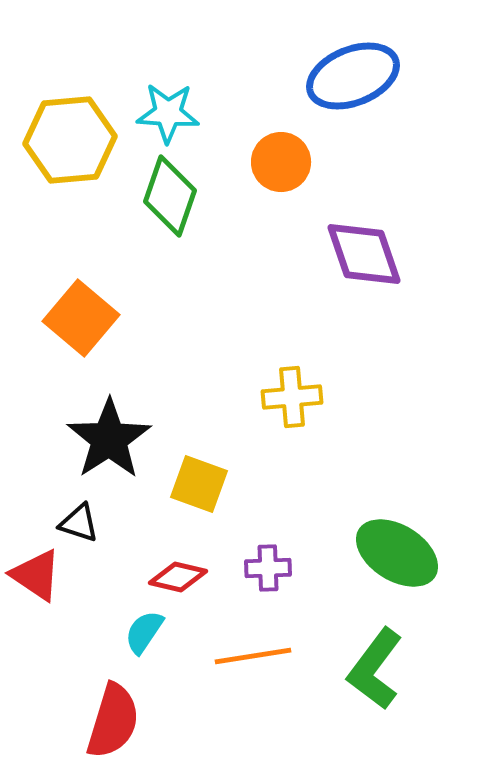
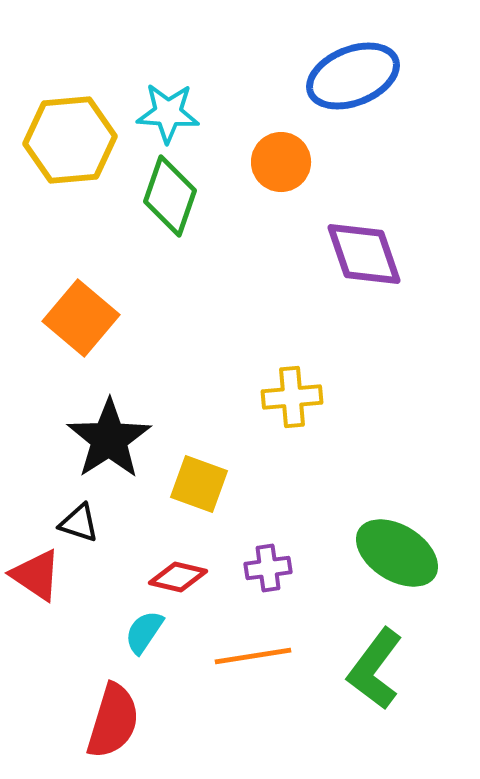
purple cross: rotated 6 degrees counterclockwise
